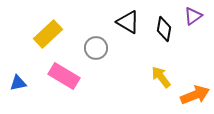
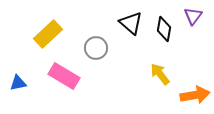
purple triangle: rotated 18 degrees counterclockwise
black triangle: moved 3 px right, 1 px down; rotated 10 degrees clockwise
yellow arrow: moved 1 px left, 3 px up
orange arrow: rotated 12 degrees clockwise
